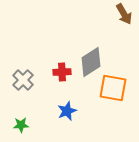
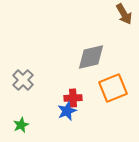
gray diamond: moved 5 px up; rotated 20 degrees clockwise
red cross: moved 11 px right, 26 px down
orange square: rotated 32 degrees counterclockwise
green star: rotated 21 degrees counterclockwise
